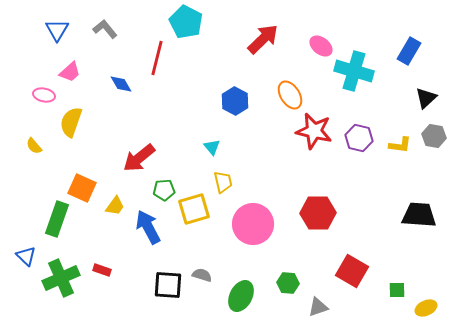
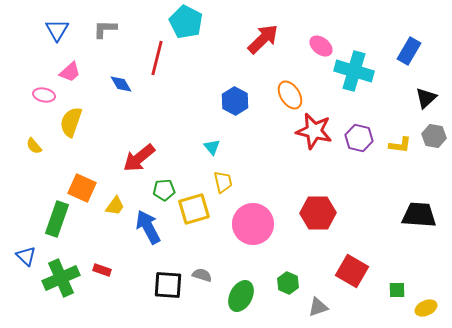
gray L-shape at (105, 29): rotated 50 degrees counterclockwise
green hexagon at (288, 283): rotated 20 degrees clockwise
